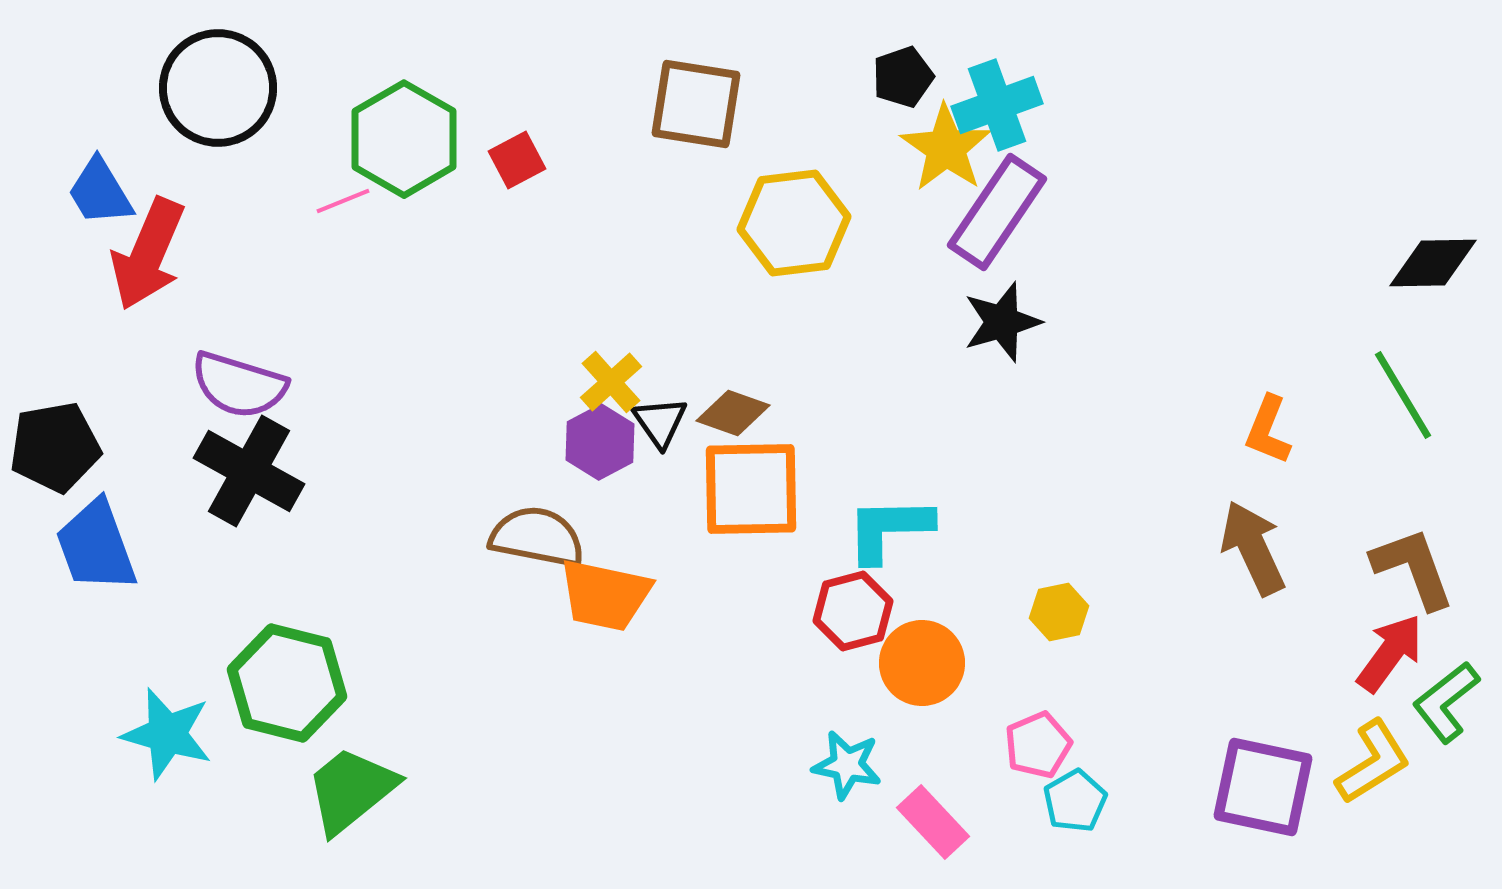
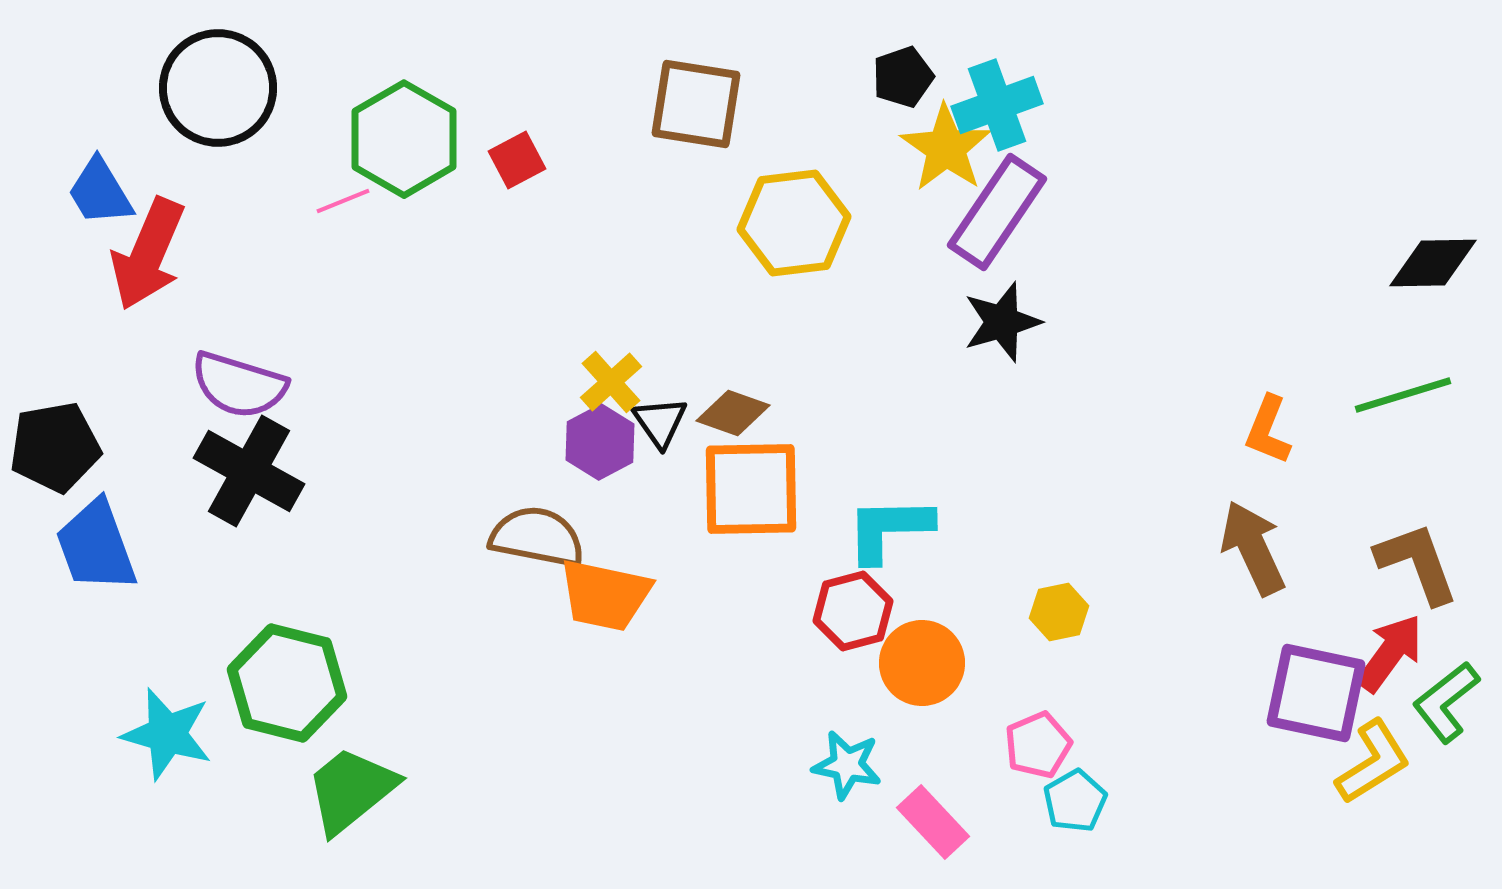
green line at (1403, 395): rotated 76 degrees counterclockwise
brown L-shape at (1413, 568): moved 4 px right, 5 px up
purple square at (1263, 787): moved 53 px right, 94 px up
